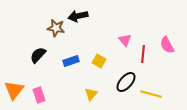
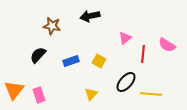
black arrow: moved 12 px right
brown star: moved 4 px left, 2 px up
pink triangle: moved 2 px up; rotated 32 degrees clockwise
pink semicircle: rotated 30 degrees counterclockwise
yellow line: rotated 10 degrees counterclockwise
